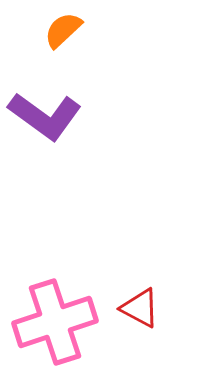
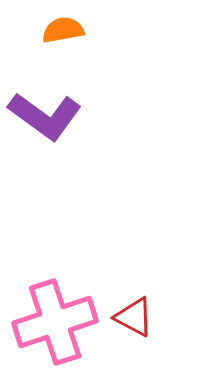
orange semicircle: rotated 33 degrees clockwise
red triangle: moved 6 px left, 9 px down
